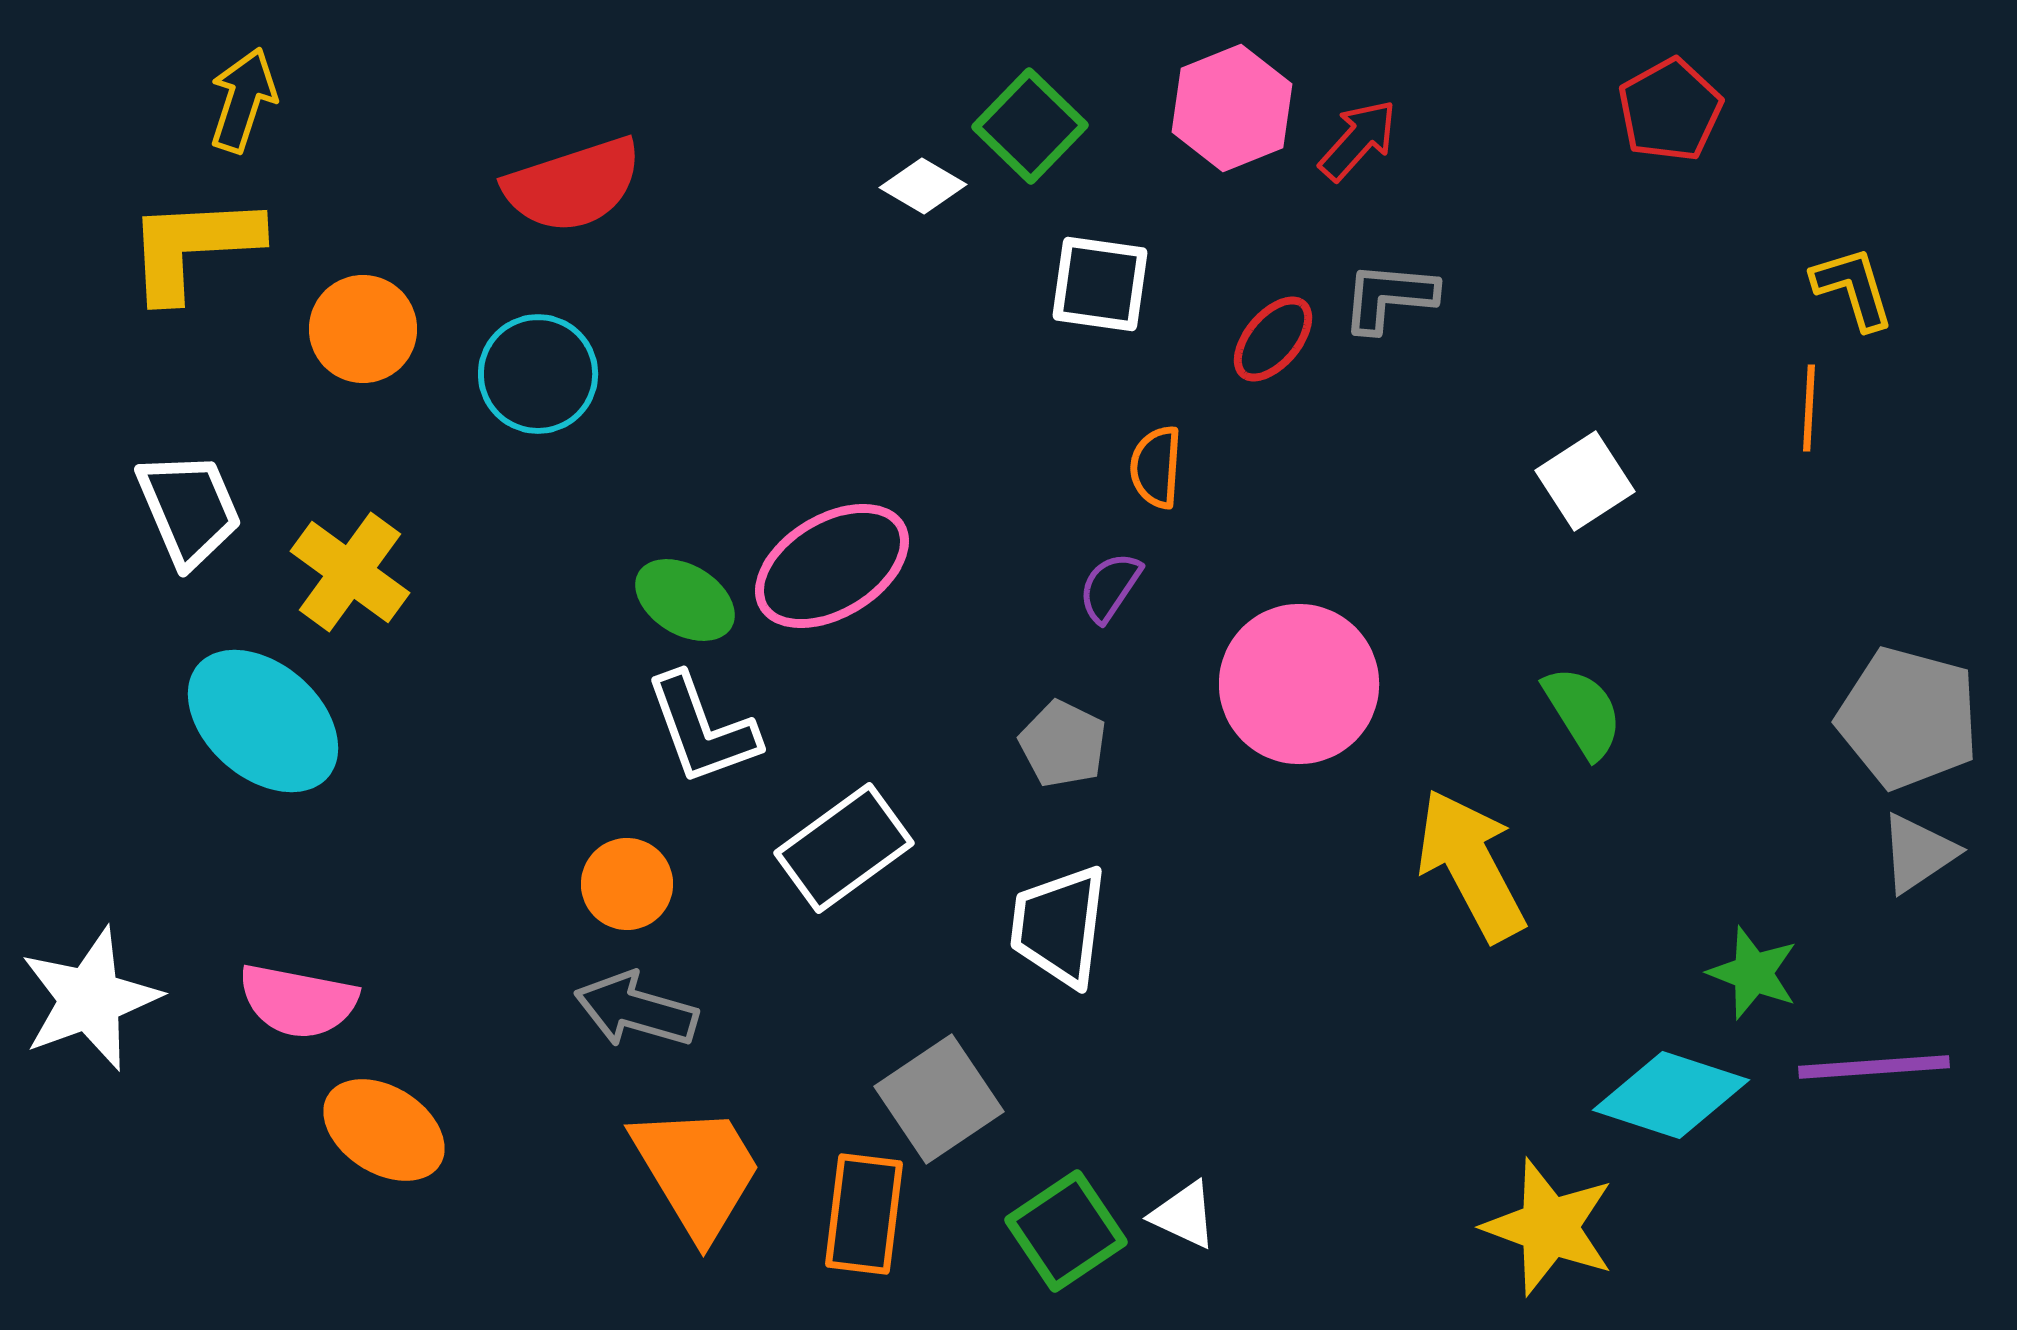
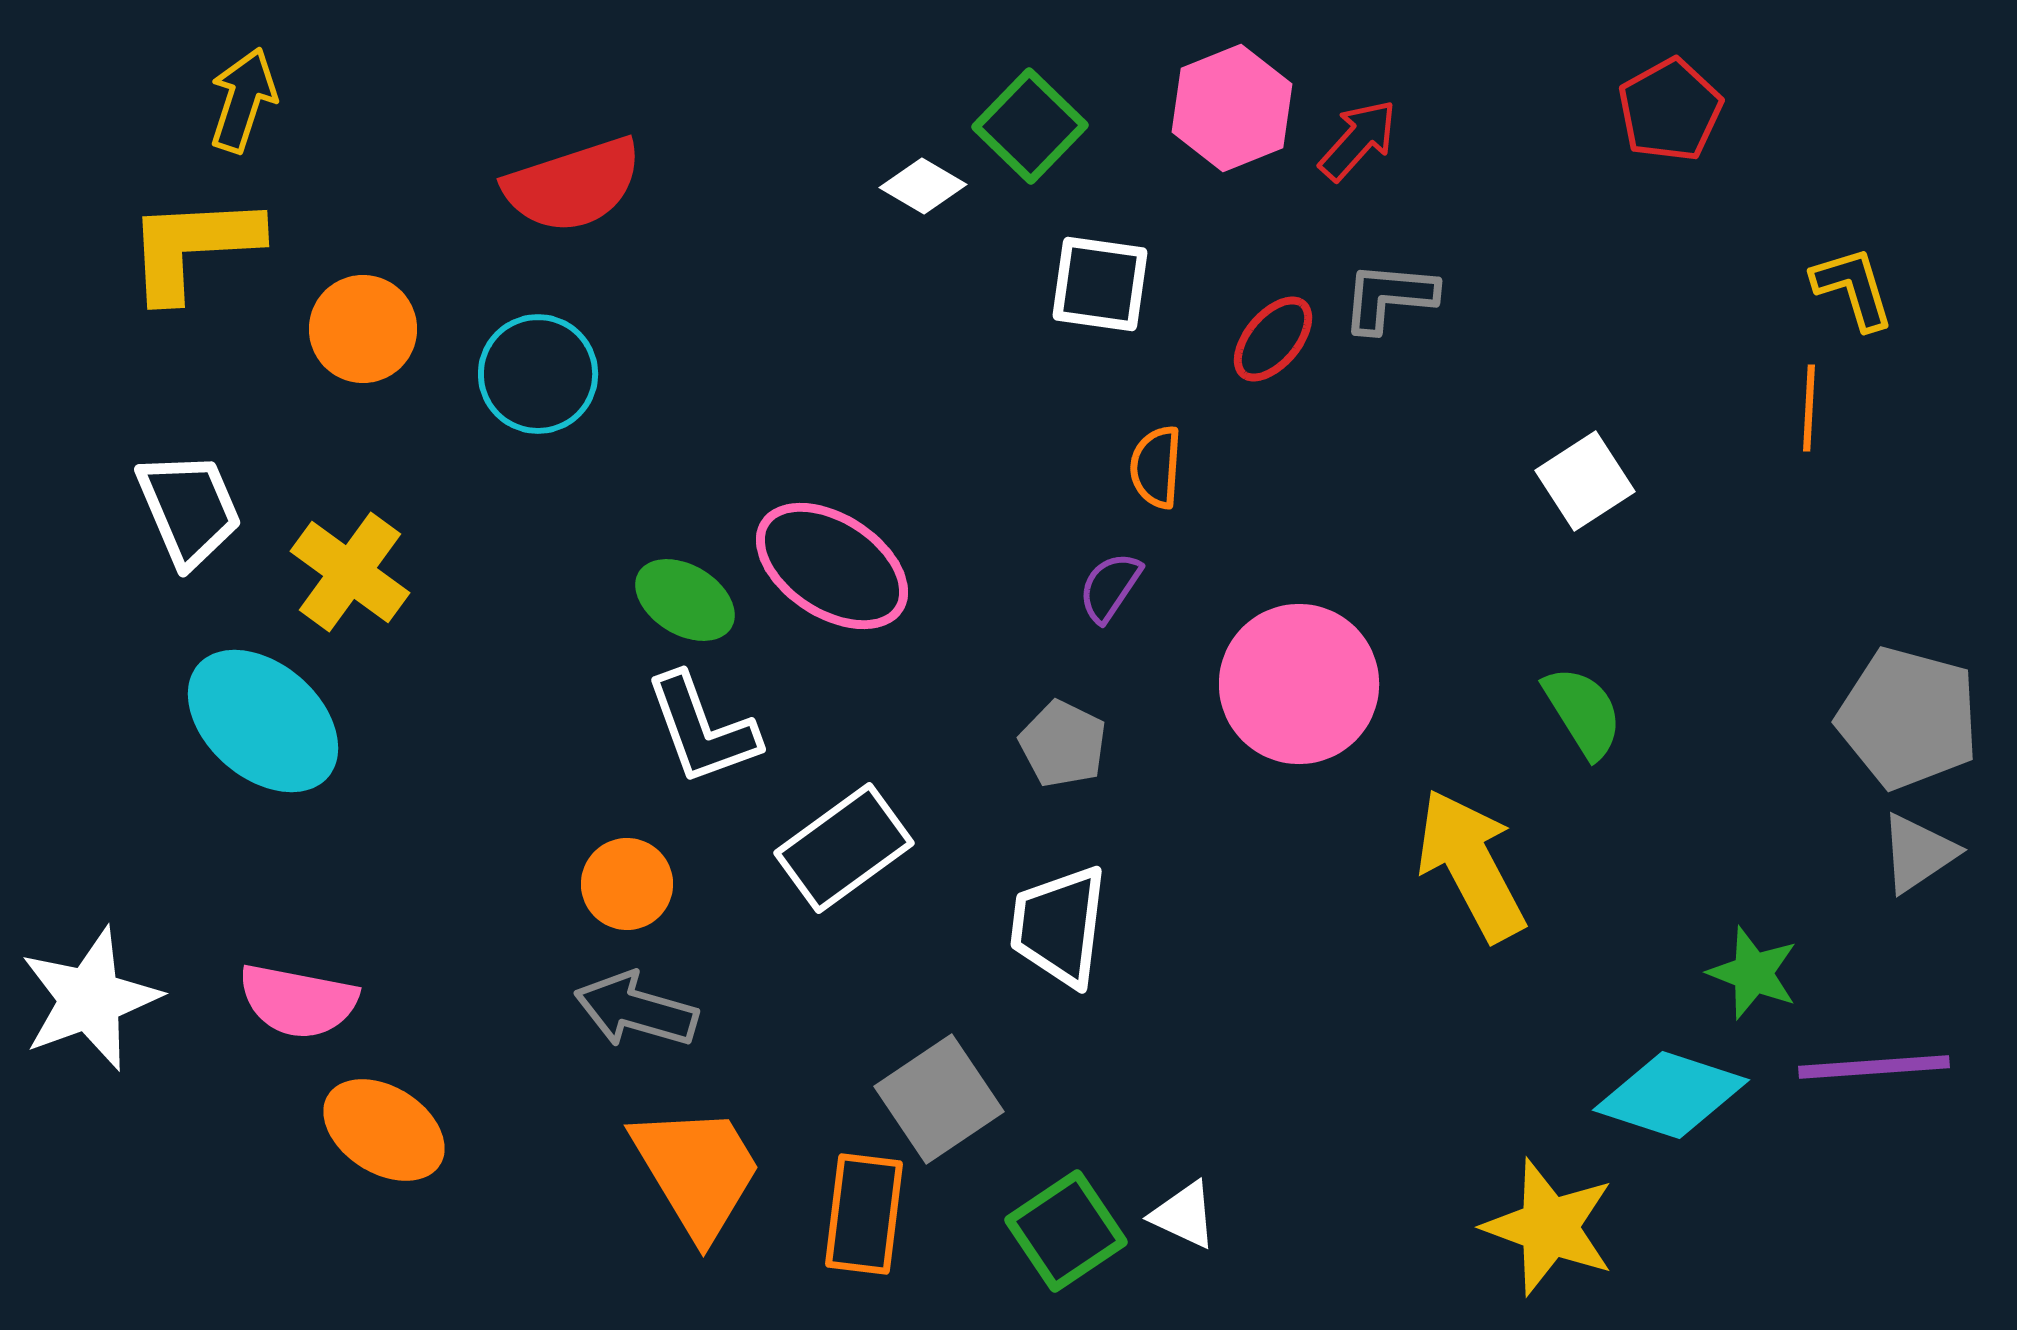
pink ellipse at (832, 566): rotated 64 degrees clockwise
